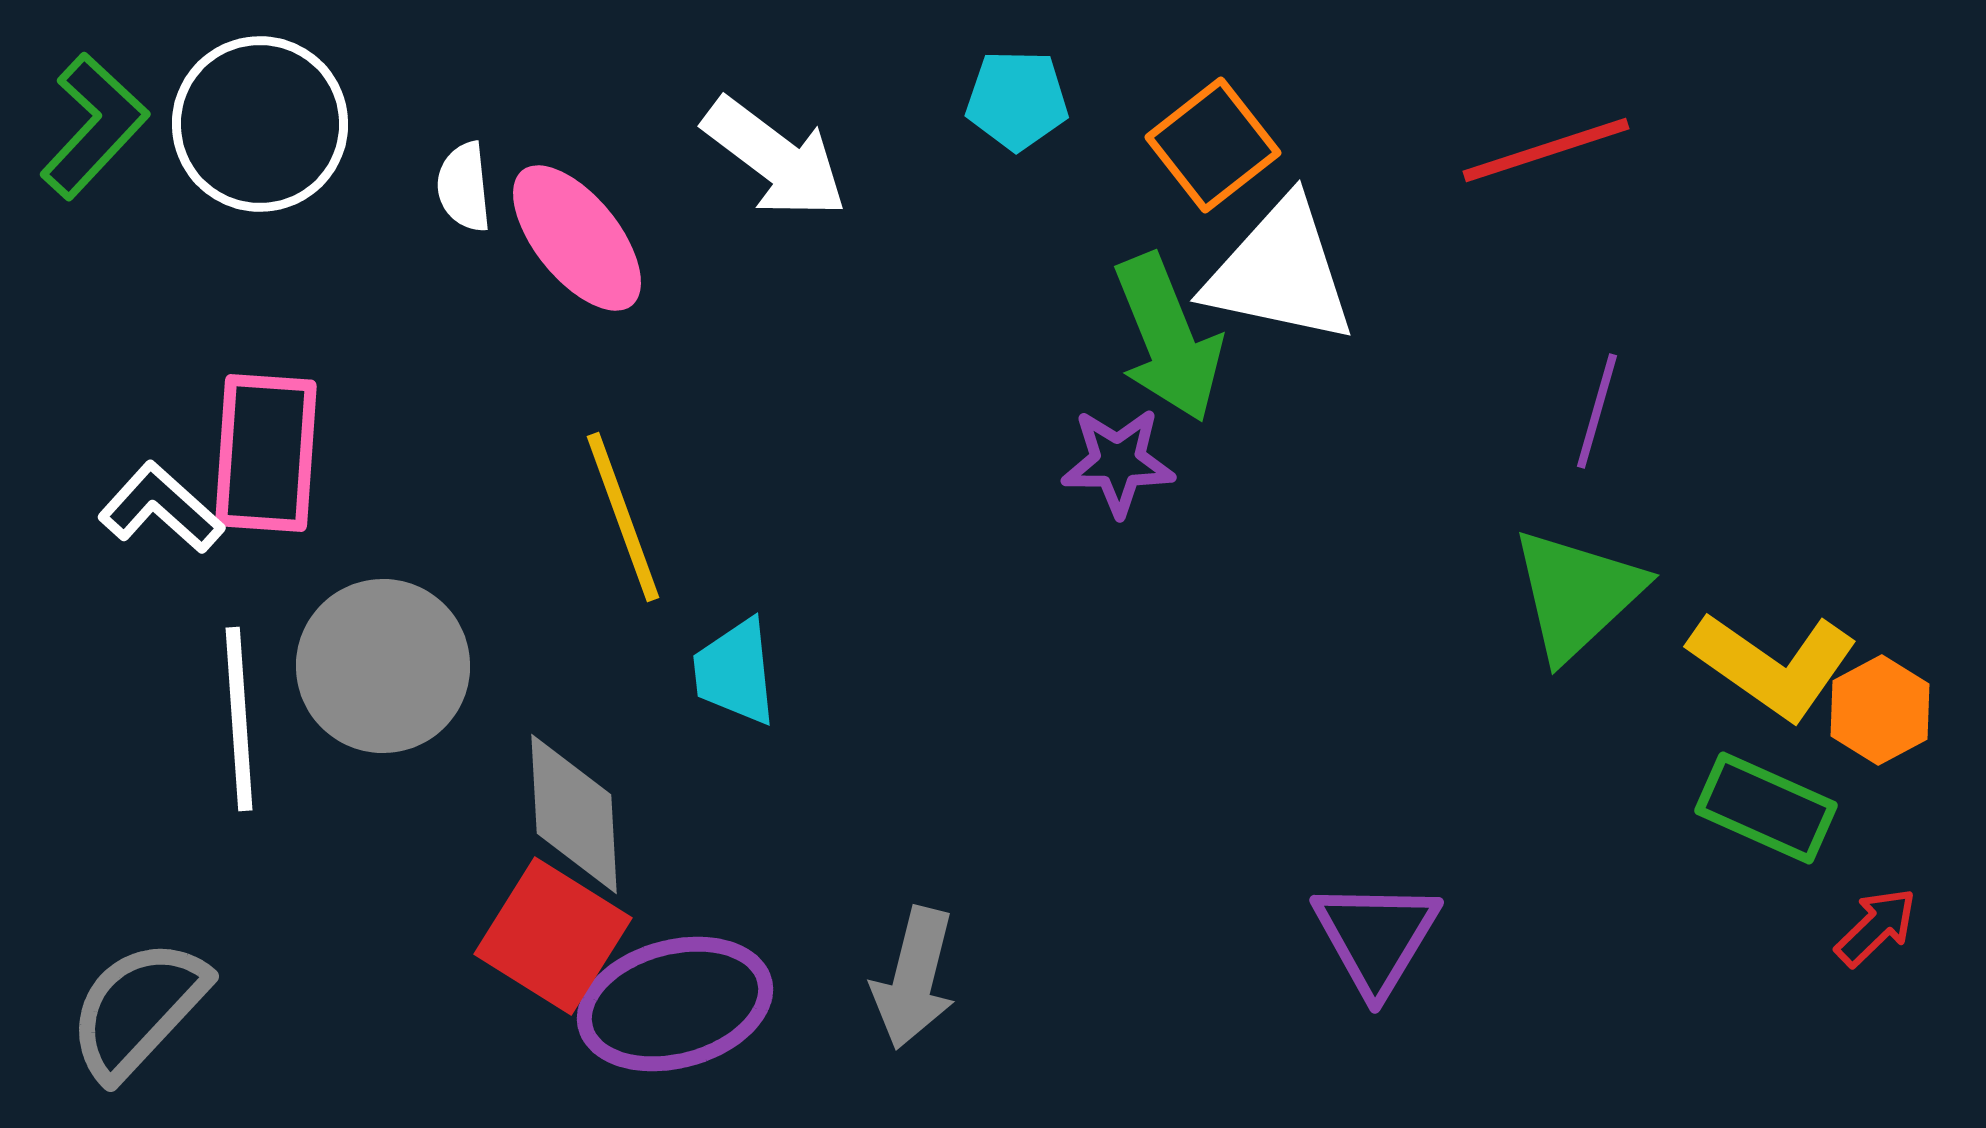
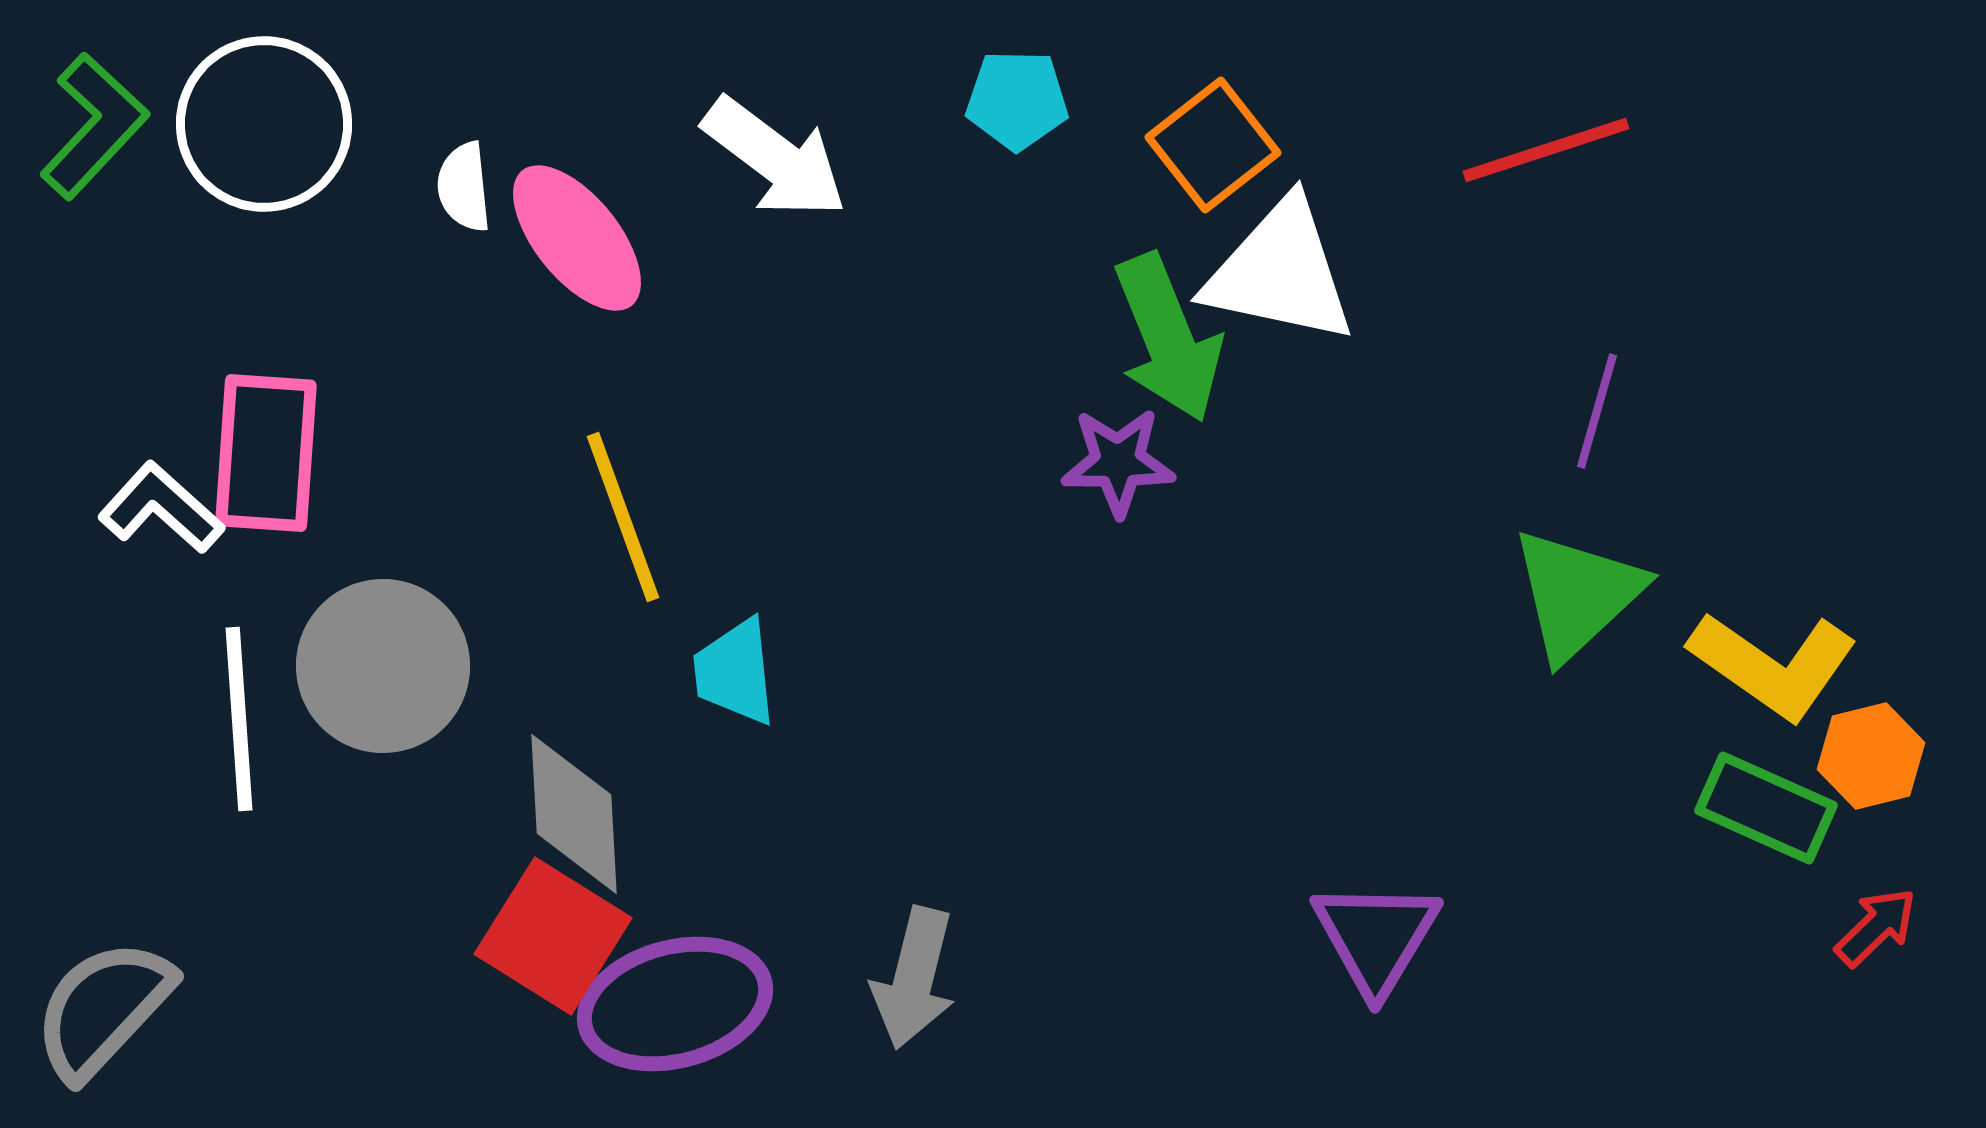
white circle: moved 4 px right
orange hexagon: moved 9 px left, 46 px down; rotated 14 degrees clockwise
gray semicircle: moved 35 px left
